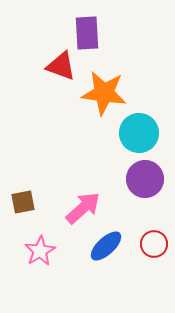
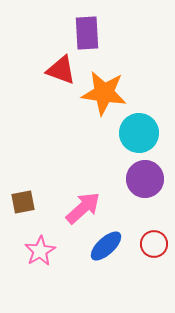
red triangle: moved 4 px down
